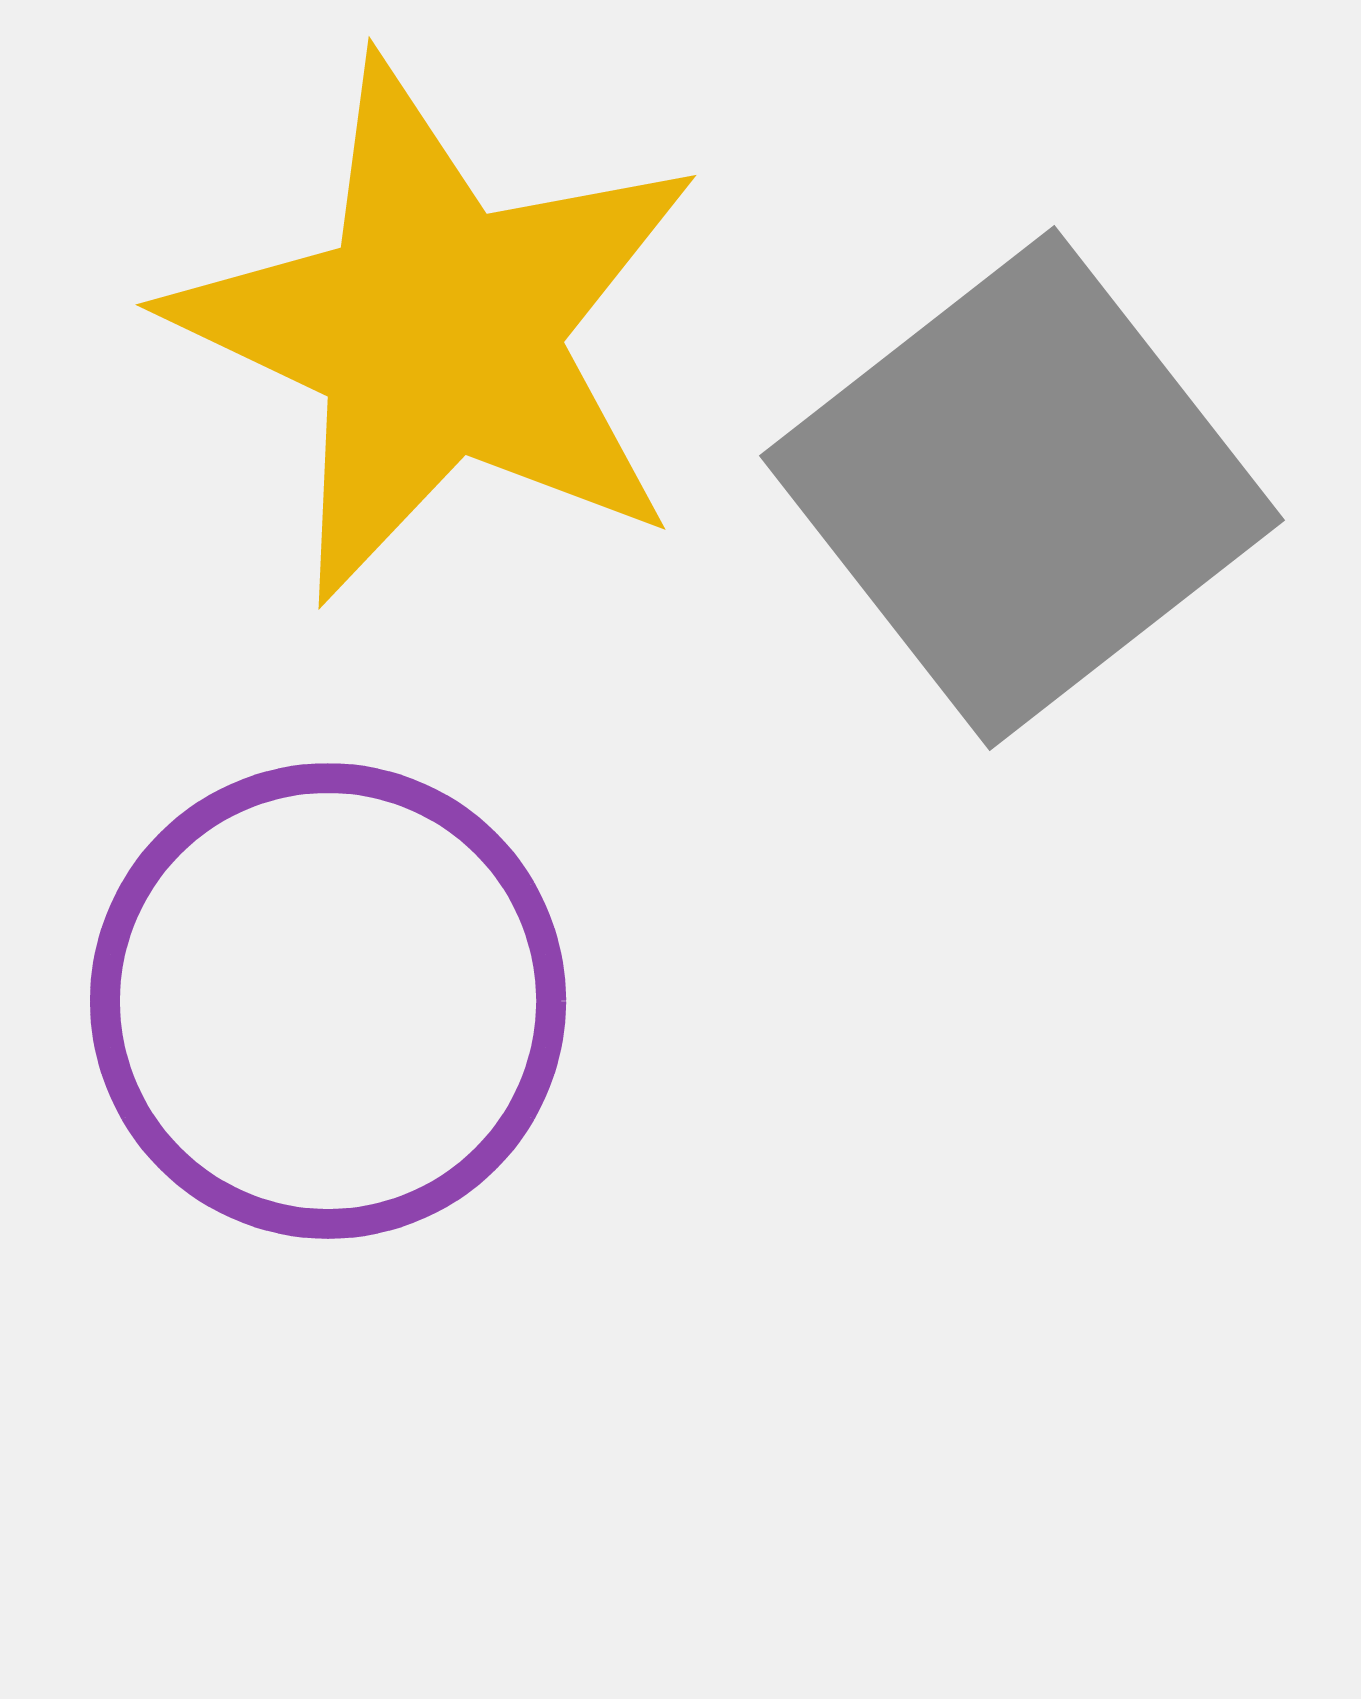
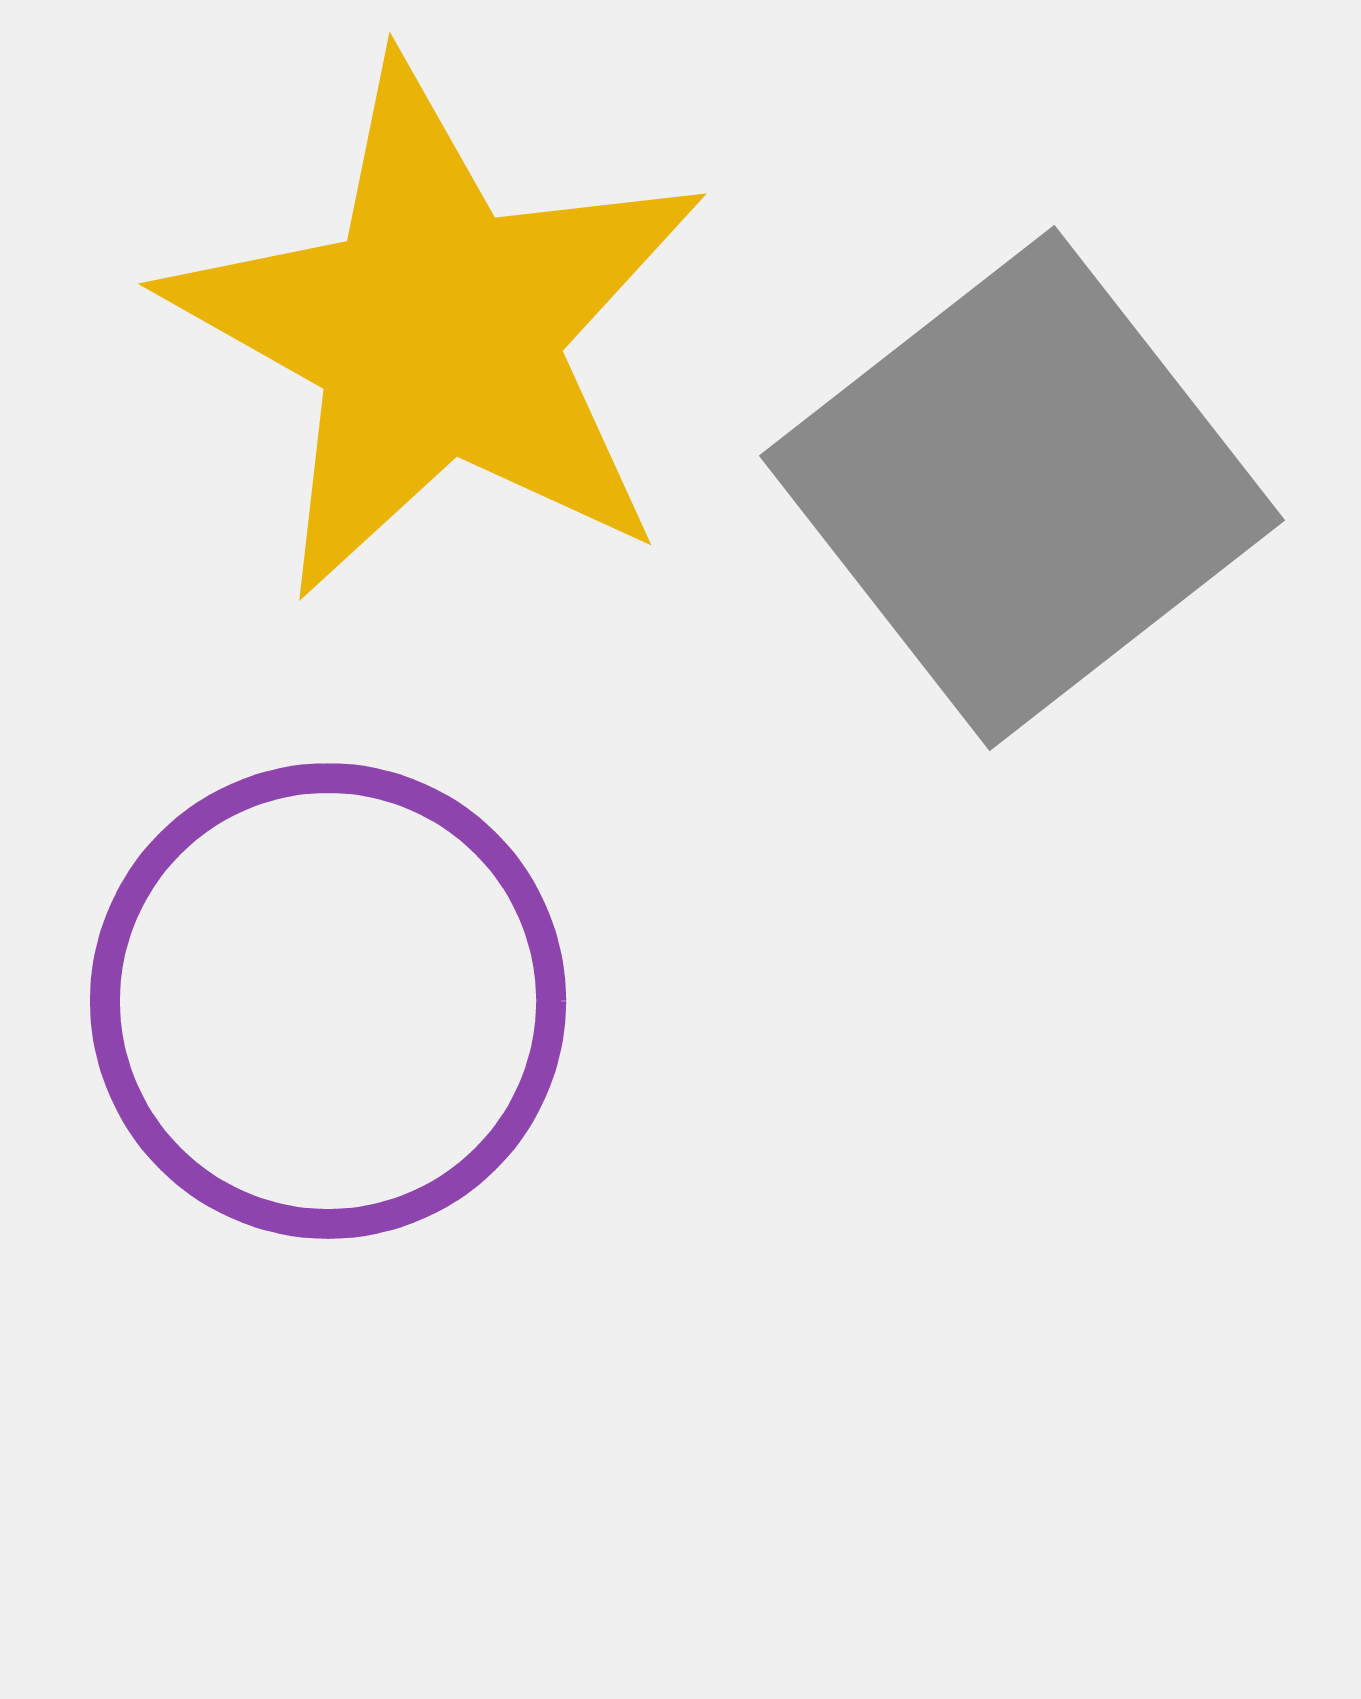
yellow star: rotated 4 degrees clockwise
